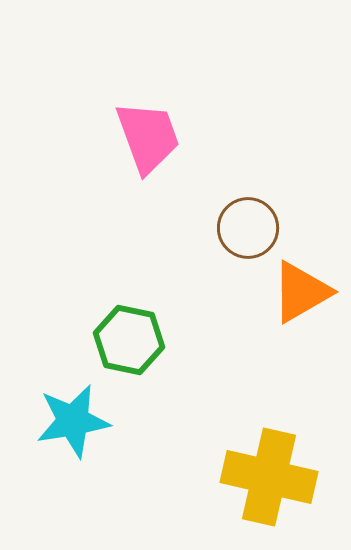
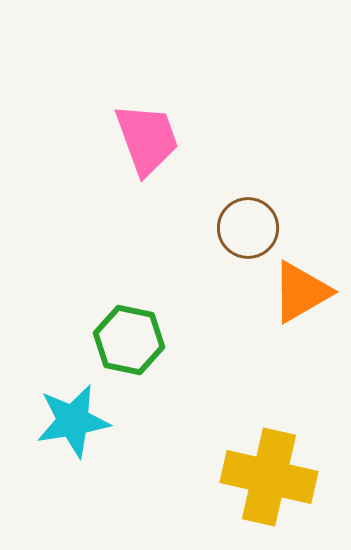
pink trapezoid: moved 1 px left, 2 px down
